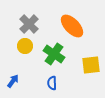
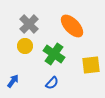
blue semicircle: rotated 136 degrees counterclockwise
